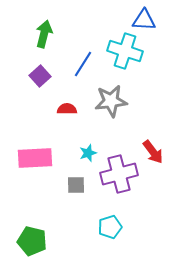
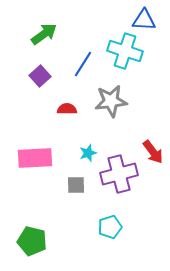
green arrow: rotated 40 degrees clockwise
